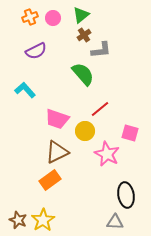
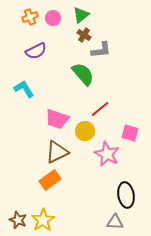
brown cross: rotated 24 degrees counterclockwise
cyan L-shape: moved 1 px left, 1 px up; rotated 10 degrees clockwise
